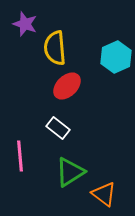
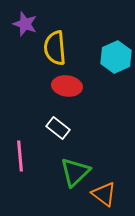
red ellipse: rotated 52 degrees clockwise
green triangle: moved 5 px right; rotated 12 degrees counterclockwise
